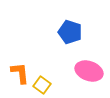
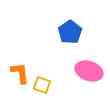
blue pentagon: rotated 20 degrees clockwise
yellow square: rotated 18 degrees counterclockwise
